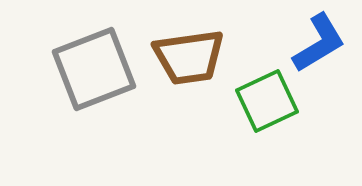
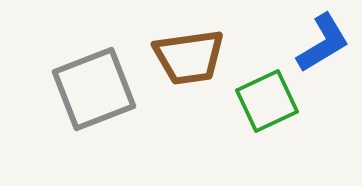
blue L-shape: moved 4 px right
gray square: moved 20 px down
